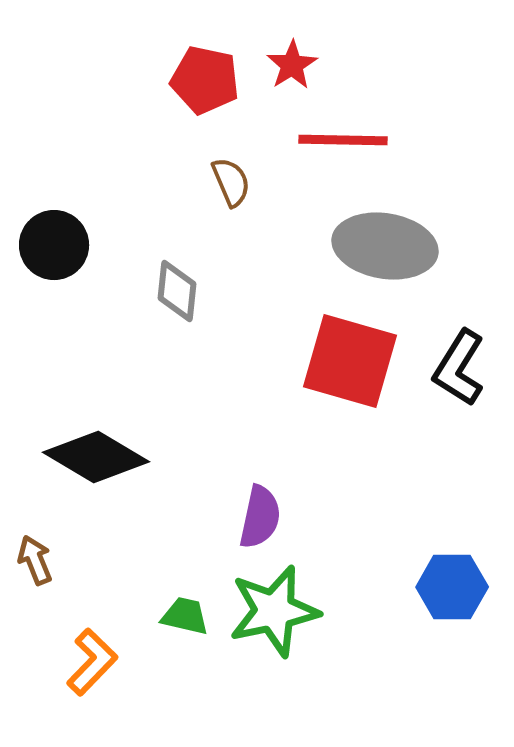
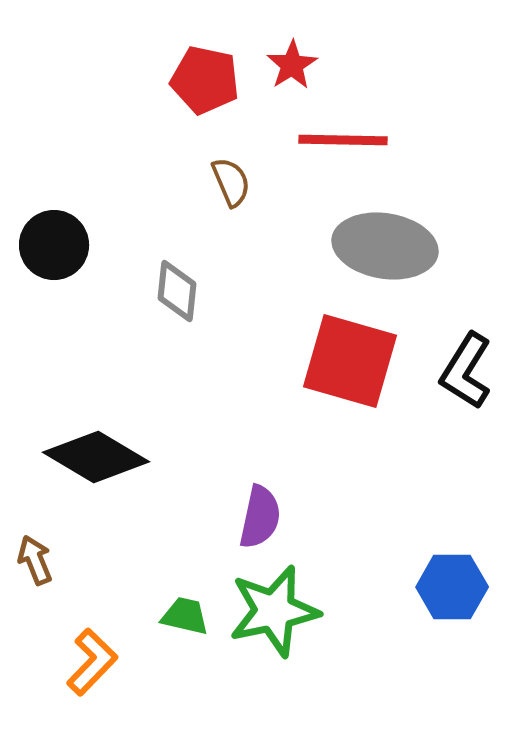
black L-shape: moved 7 px right, 3 px down
